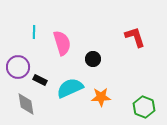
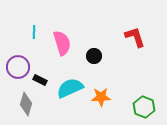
black circle: moved 1 px right, 3 px up
gray diamond: rotated 25 degrees clockwise
